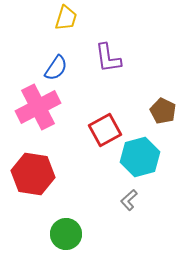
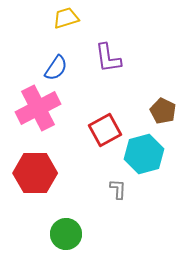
yellow trapezoid: rotated 124 degrees counterclockwise
pink cross: moved 1 px down
cyan hexagon: moved 4 px right, 3 px up
red hexagon: moved 2 px right, 1 px up; rotated 9 degrees counterclockwise
gray L-shape: moved 11 px left, 11 px up; rotated 135 degrees clockwise
